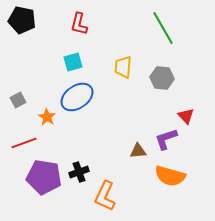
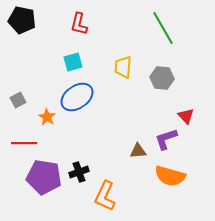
red line: rotated 20 degrees clockwise
